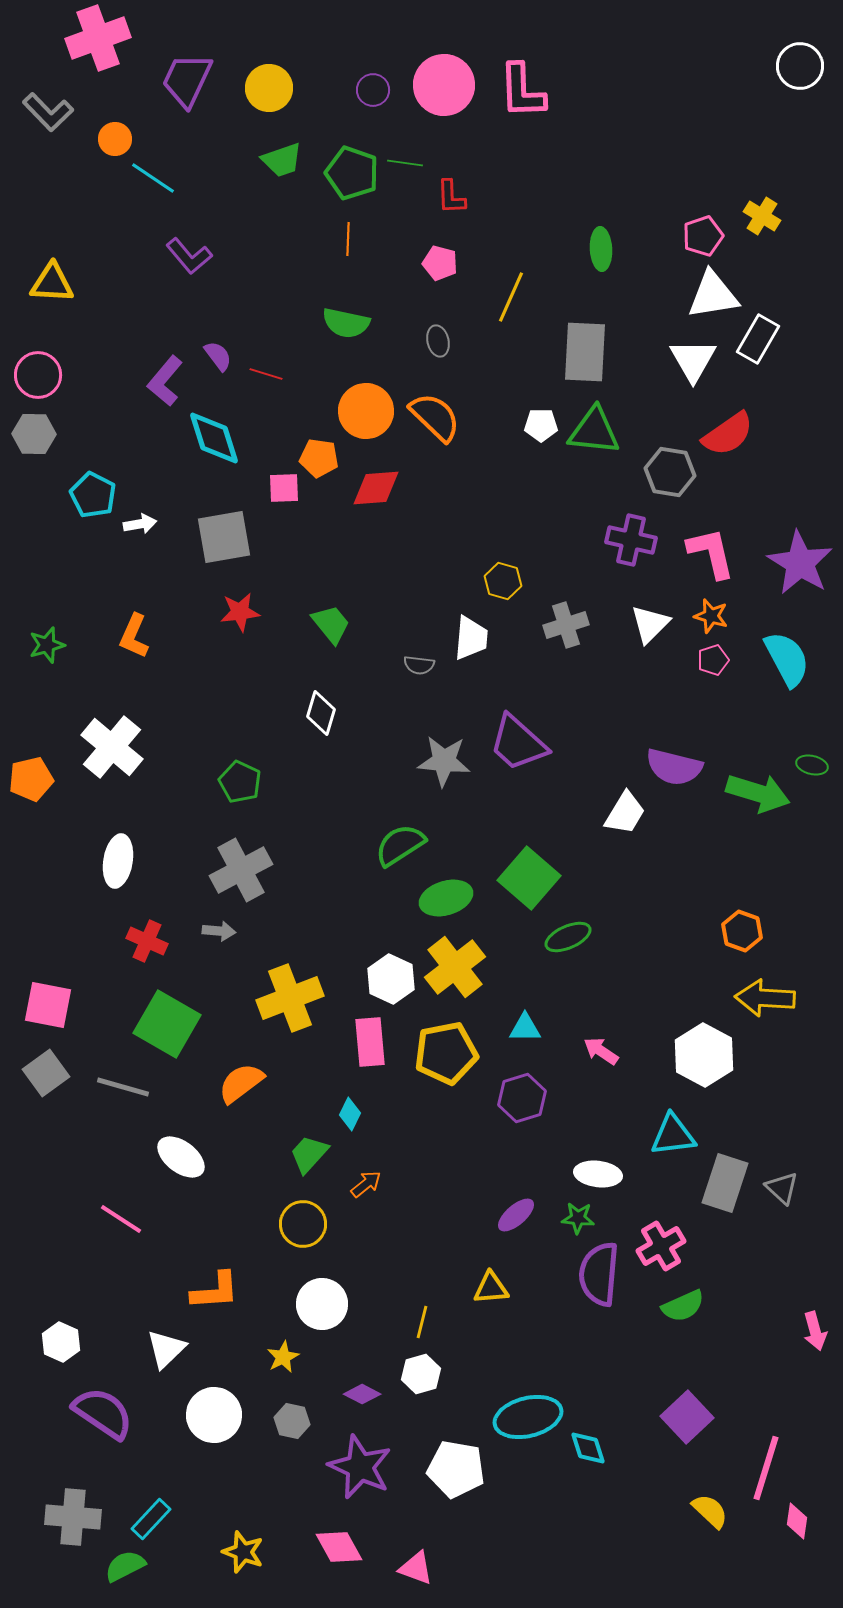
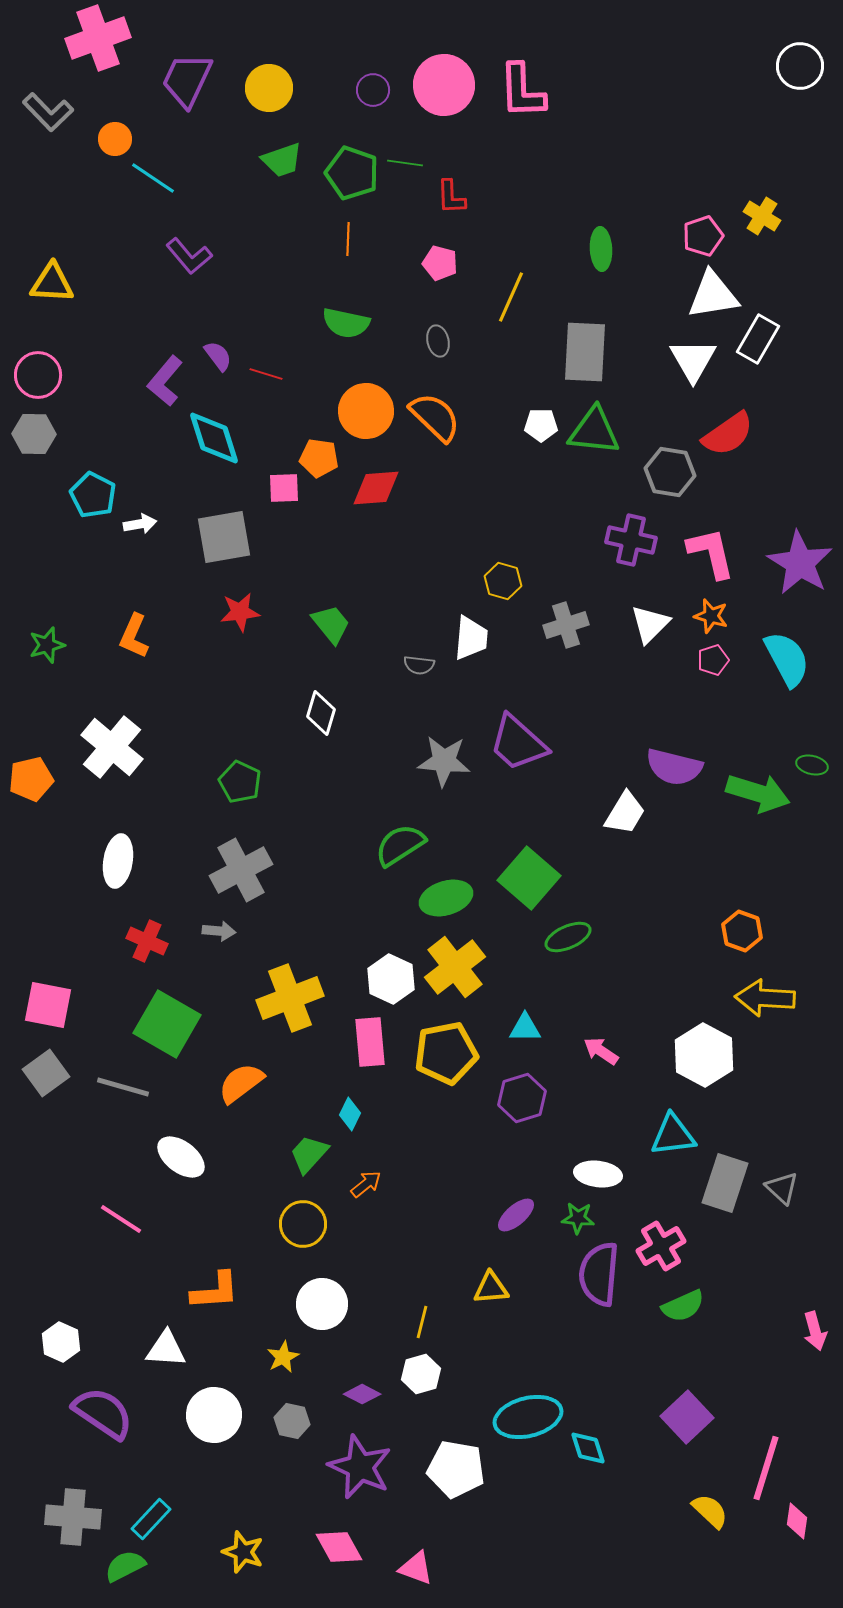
white triangle at (166, 1349): rotated 48 degrees clockwise
